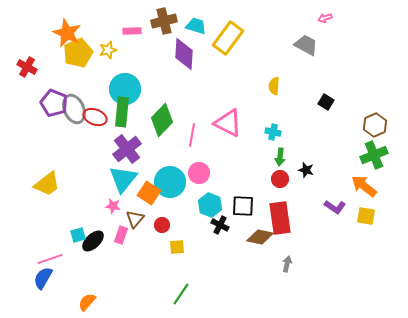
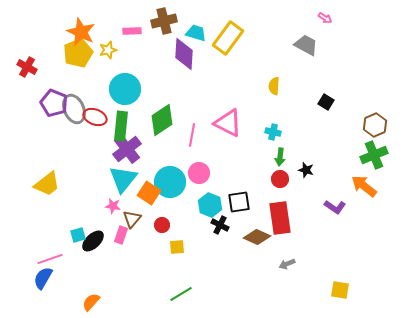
pink arrow at (325, 18): rotated 128 degrees counterclockwise
cyan trapezoid at (196, 26): moved 7 px down
orange star at (67, 33): moved 14 px right, 1 px up
green rectangle at (122, 112): moved 1 px left, 14 px down
green diamond at (162, 120): rotated 12 degrees clockwise
black square at (243, 206): moved 4 px left, 4 px up; rotated 10 degrees counterclockwise
yellow square at (366, 216): moved 26 px left, 74 px down
brown triangle at (135, 219): moved 3 px left
brown diamond at (260, 237): moved 3 px left; rotated 12 degrees clockwise
gray arrow at (287, 264): rotated 126 degrees counterclockwise
green line at (181, 294): rotated 25 degrees clockwise
orange semicircle at (87, 302): moved 4 px right
